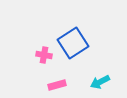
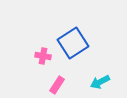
pink cross: moved 1 px left, 1 px down
pink rectangle: rotated 42 degrees counterclockwise
